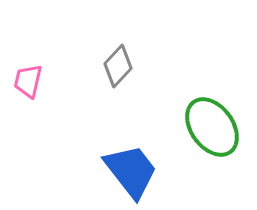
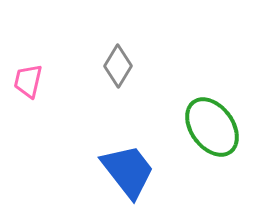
gray diamond: rotated 12 degrees counterclockwise
blue trapezoid: moved 3 px left
